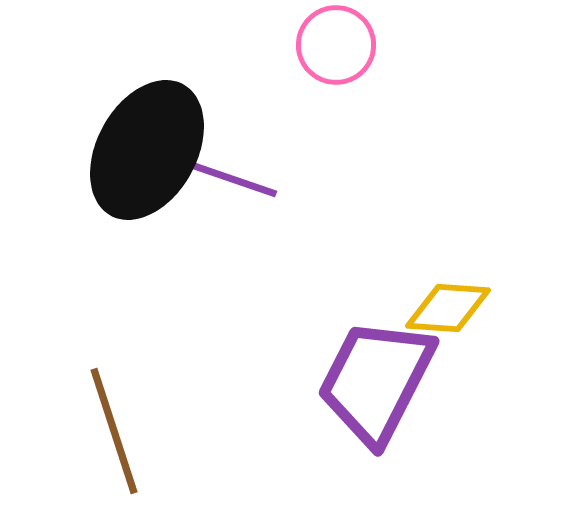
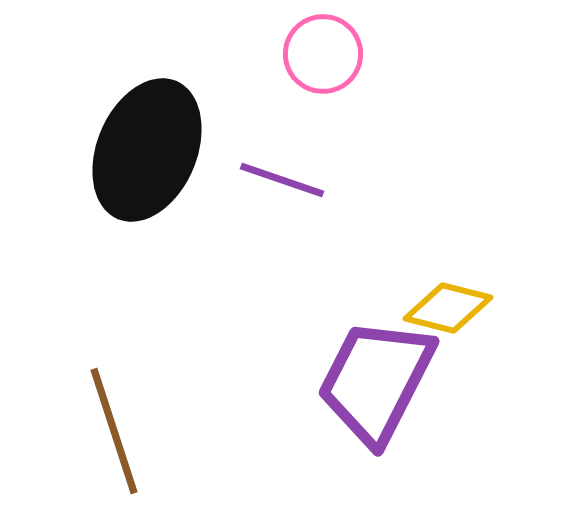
pink circle: moved 13 px left, 9 px down
black ellipse: rotated 6 degrees counterclockwise
purple line: moved 47 px right
yellow diamond: rotated 10 degrees clockwise
